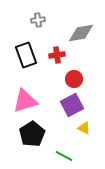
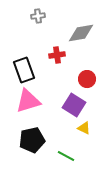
gray cross: moved 4 px up
black rectangle: moved 2 px left, 15 px down
red circle: moved 13 px right
pink triangle: moved 3 px right
purple square: moved 2 px right; rotated 30 degrees counterclockwise
black pentagon: moved 6 px down; rotated 20 degrees clockwise
green line: moved 2 px right
